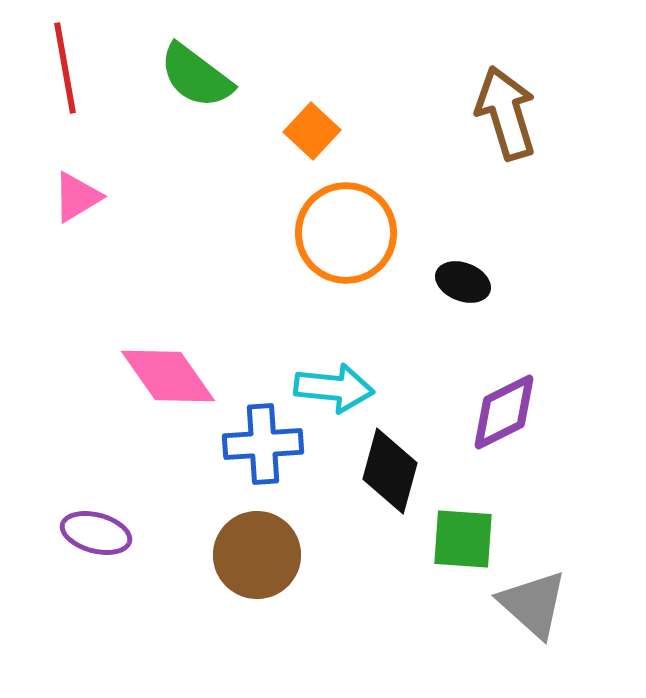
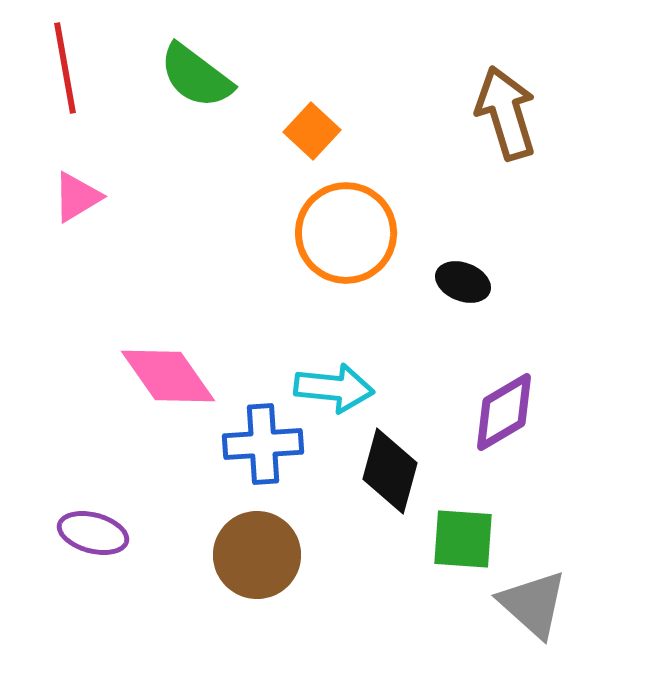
purple diamond: rotated 4 degrees counterclockwise
purple ellipse: moved 3 px left
